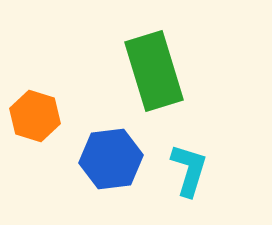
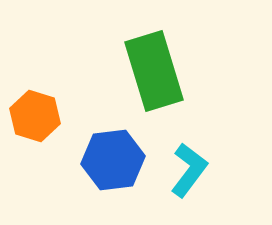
blue hexagon: moved 2 px right, 1 px down
cyan L-shape: rotated 20 degrees clockwise
